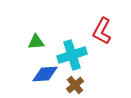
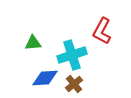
green triangle: moved 3 px left, 1 px down
blue diamond: moved 4 px down
brown cross: moved 1 px left, 1 px up
